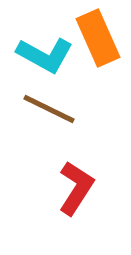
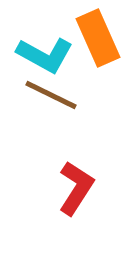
brown line: moved 2 px right, 14 px up
